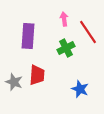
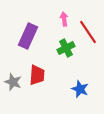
purple rectangle: rotated 20 degrees clockwise
gray star: moved 1 px left
